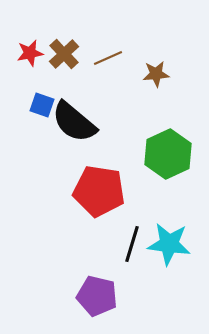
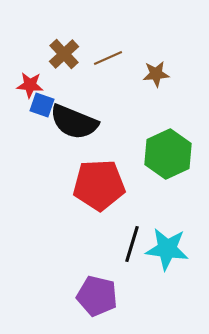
red star: moved 32 px down; rotated 16 degrees clockwise
black semicircle: rotated 18 degrees counterclockwise
red pentagon: moved 6 px up; rotated 12 degrees counterclockwise
cyan star: moved 2 px left, 5 px down
